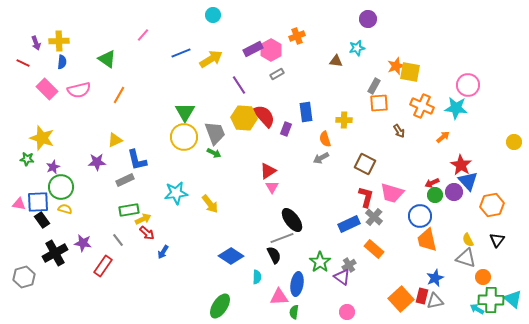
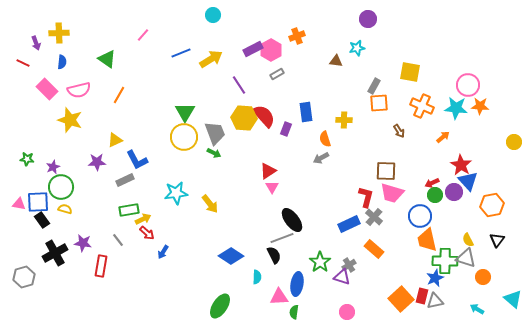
yellow cross at (59, 41): moved 8 px up
orange star at (396, 66): moved 84 px right, 40 px down; rotated 24 degrees clockwise
yellow star at (42, 138): moved 28 px right, 18 px up
blue L-shape at (137, 160): rotated 15 degrees counterclockwise
brown square at (365, 164): moved 21 px right, 7 px down; rotated 25 degrees counterclockwise
red rectangle at (103, 266): moved 2 px left; rotated 25 degrees counterclockwise
purple triangle at (342, 277): rotated 18 degrees counterclockwise
green cross at (491, 300): moved 46 px left, 39 px up
